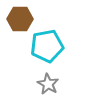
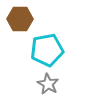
cyan pentagon: moved 4 px down
